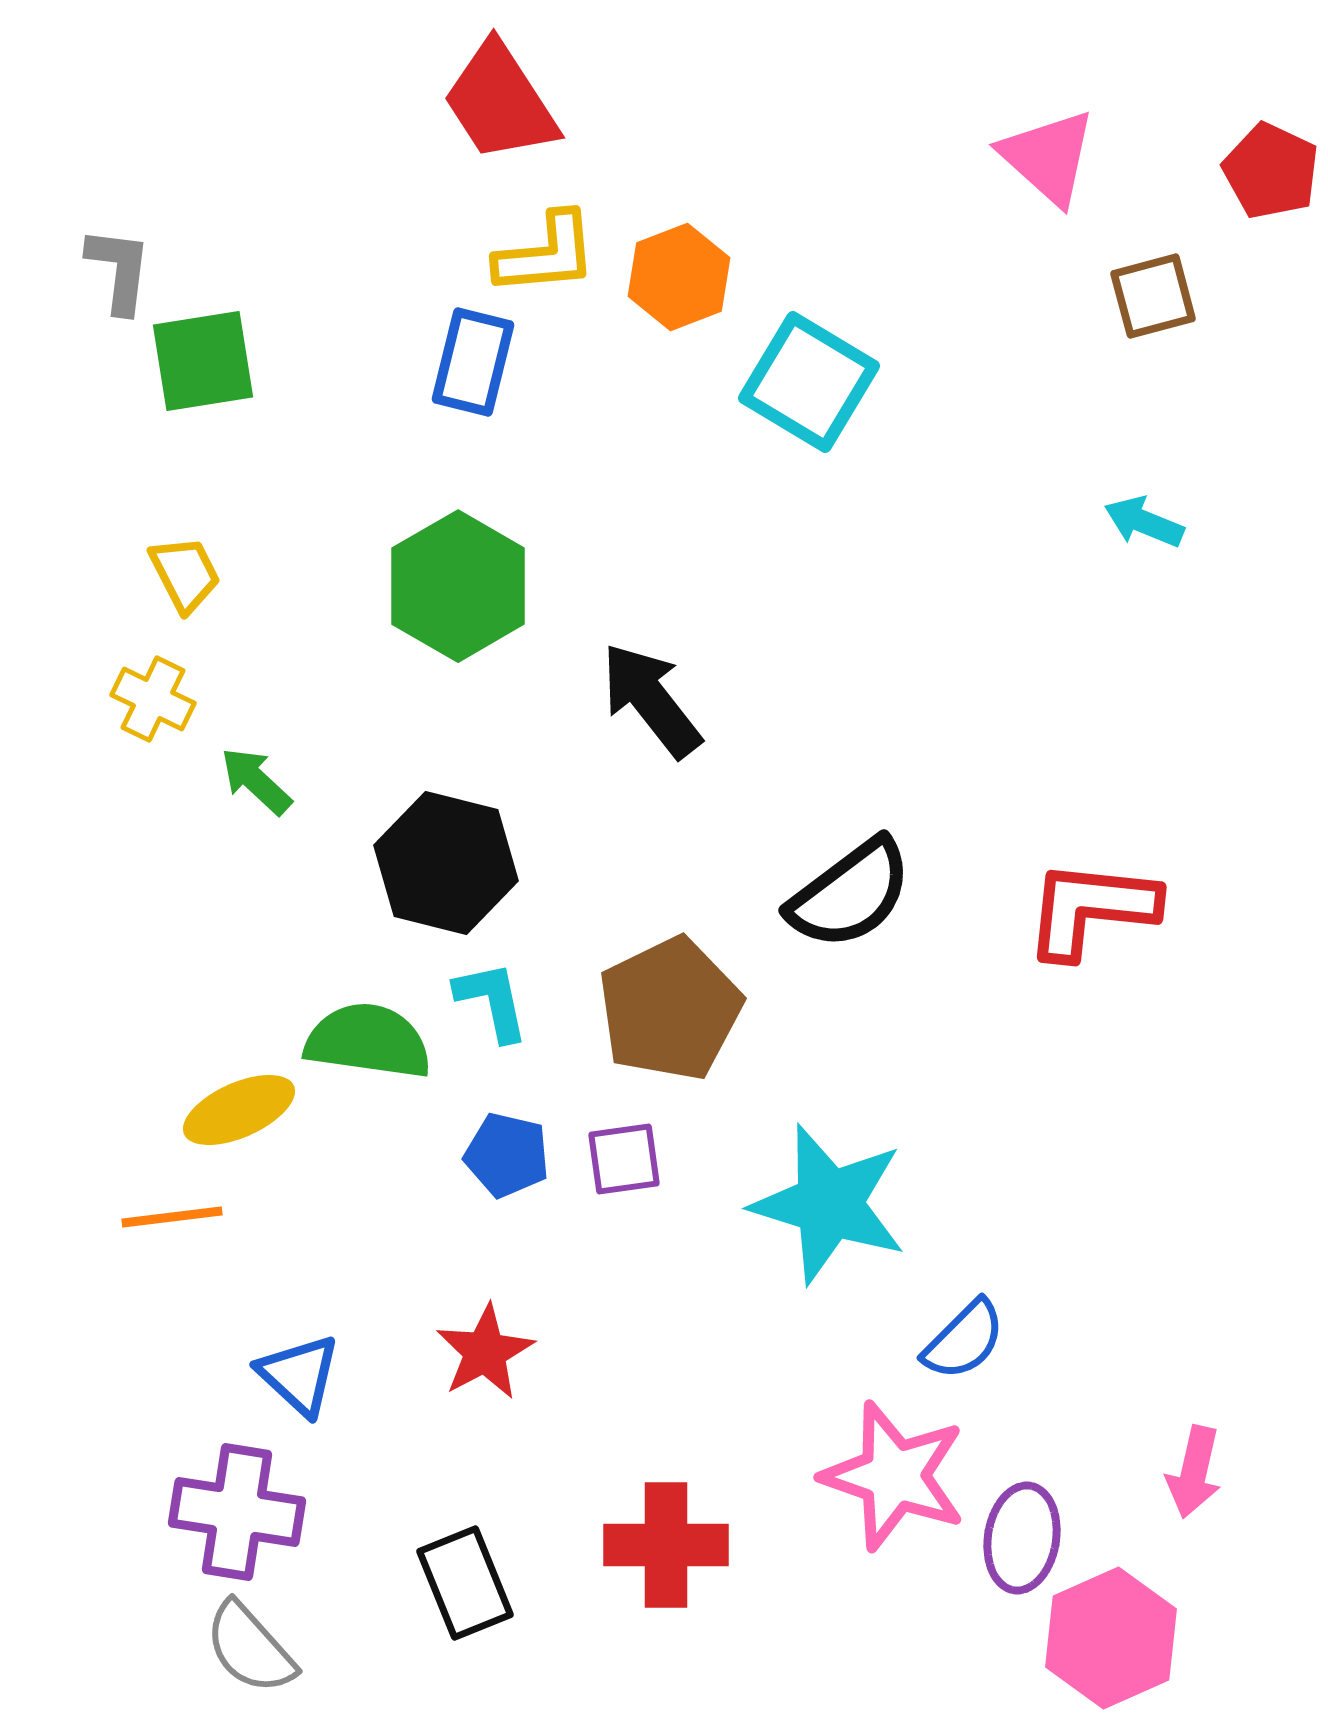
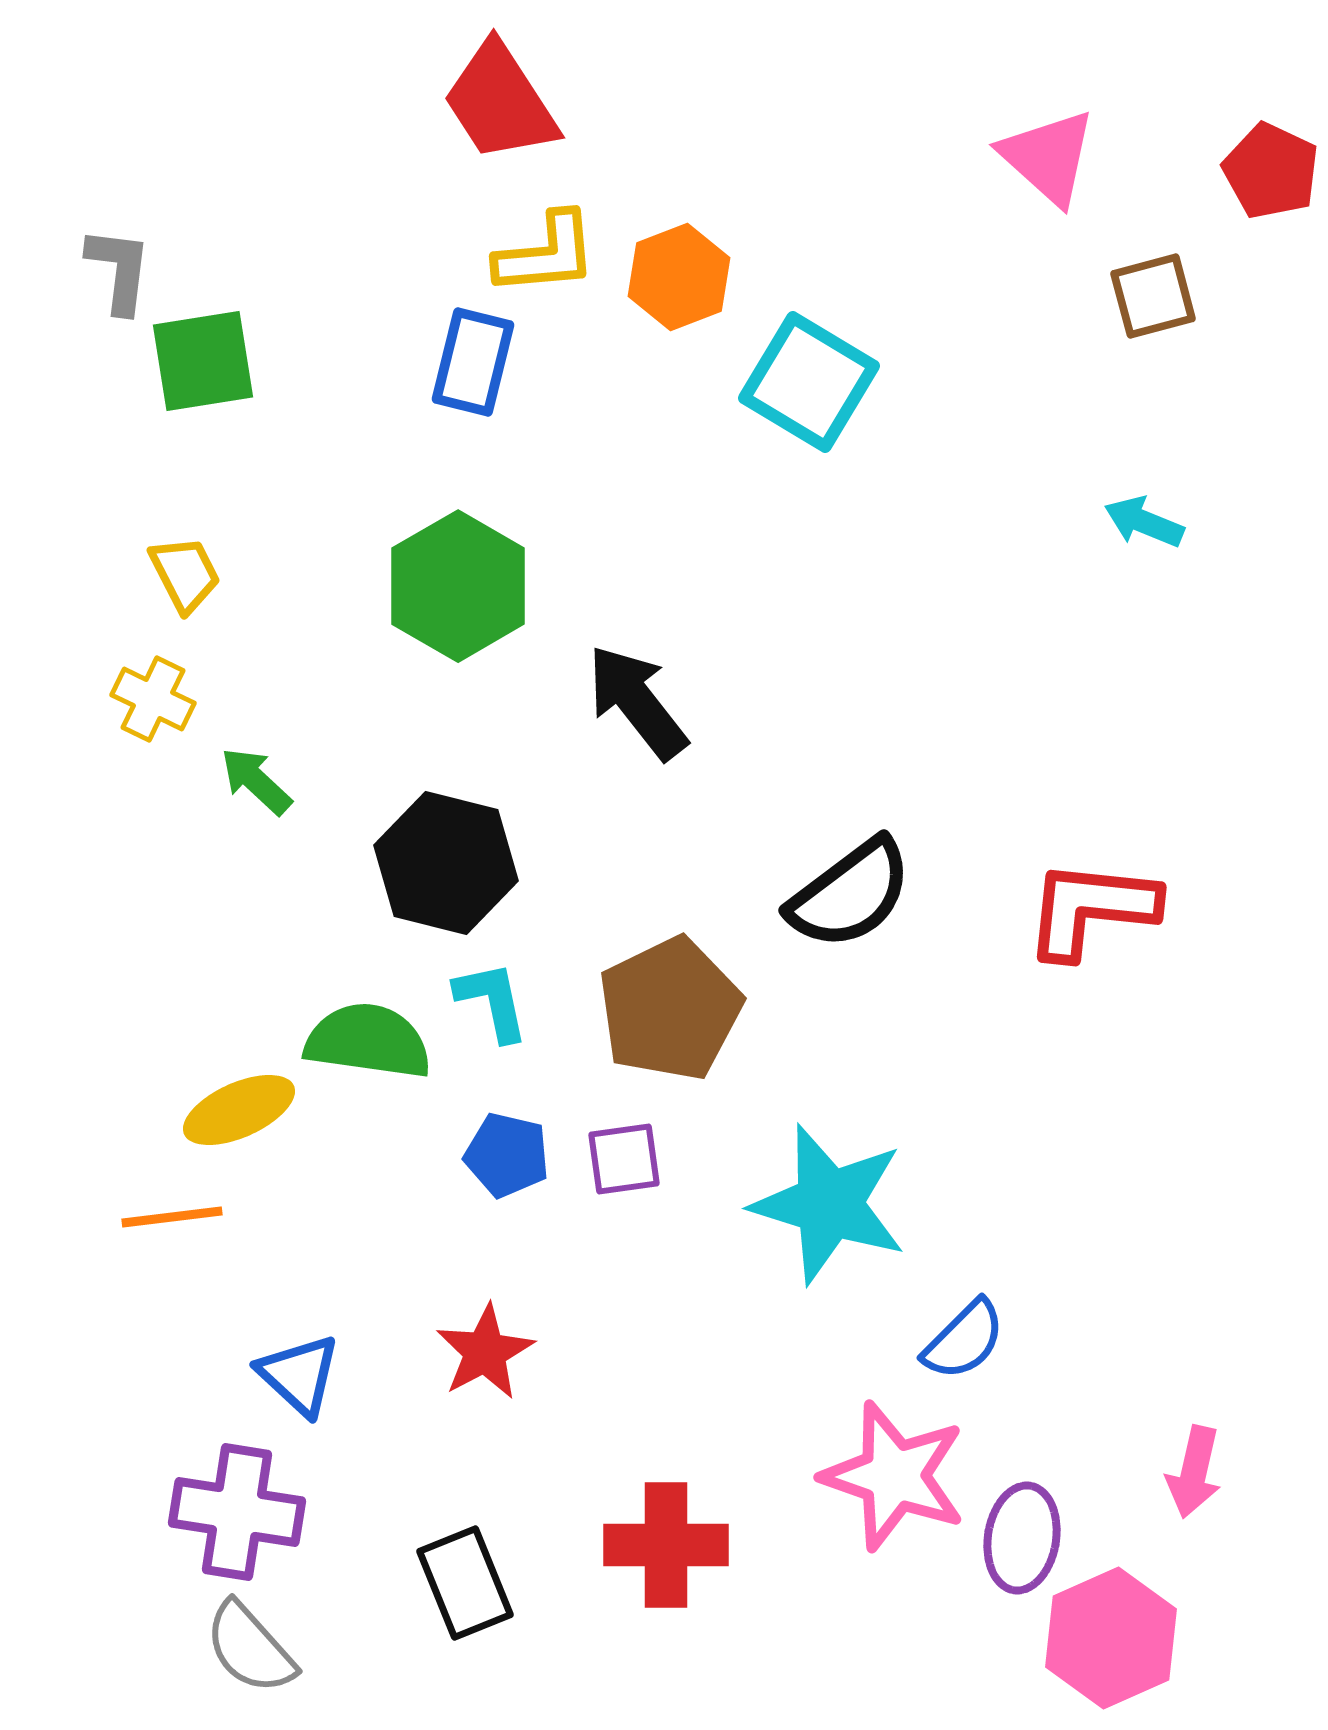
black arrow: moved 14 px left, 2 px down
